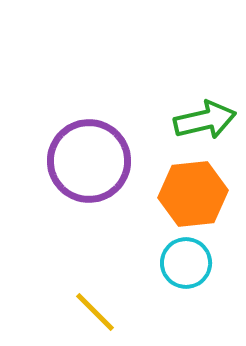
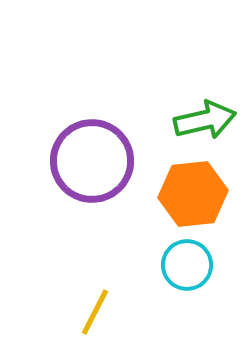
purple circle: moved 3 px right
cyan circle: moved 1 px right, 2 px down
yellow line: rotated 72 degrees clockwise
